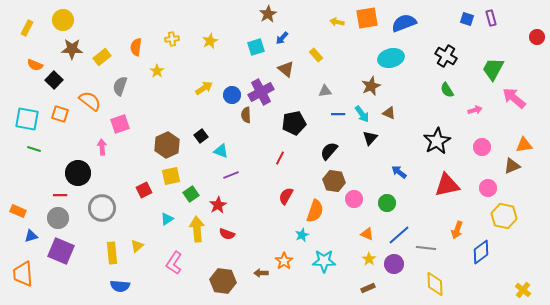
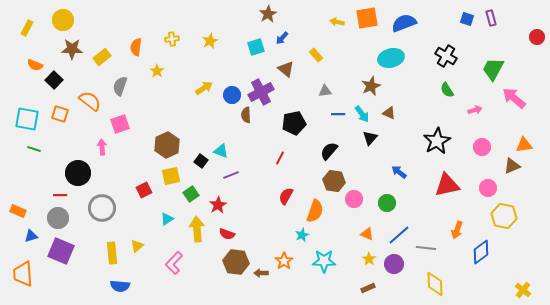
black square at (201, 136): moved 25 px down; rotated 16 degrees counterclockwise
pink L-shape at (174, 263): rotated 10 degrees clockwise
brown hexagon at (223, 281): moved 13 px right, 19 px up
